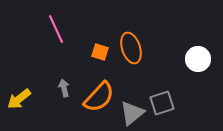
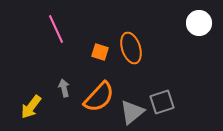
white circle: moved 1 px right, 36 px up
yellow arrow: moved 12 px right, 8 px down; rotated 15 degrees counterclockwise
gray square: moved 1 px up
gray triangle: moved 1 px up
